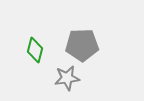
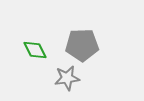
green diamond: rotated 40 degrees counterclockwise
